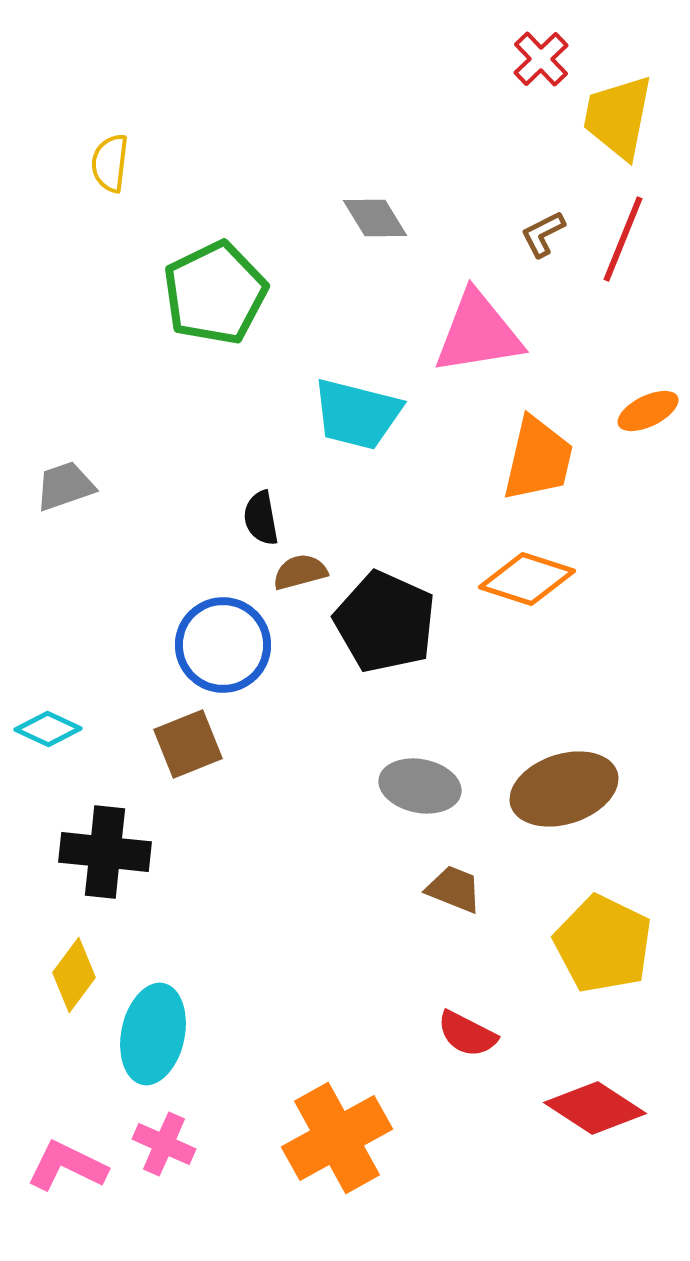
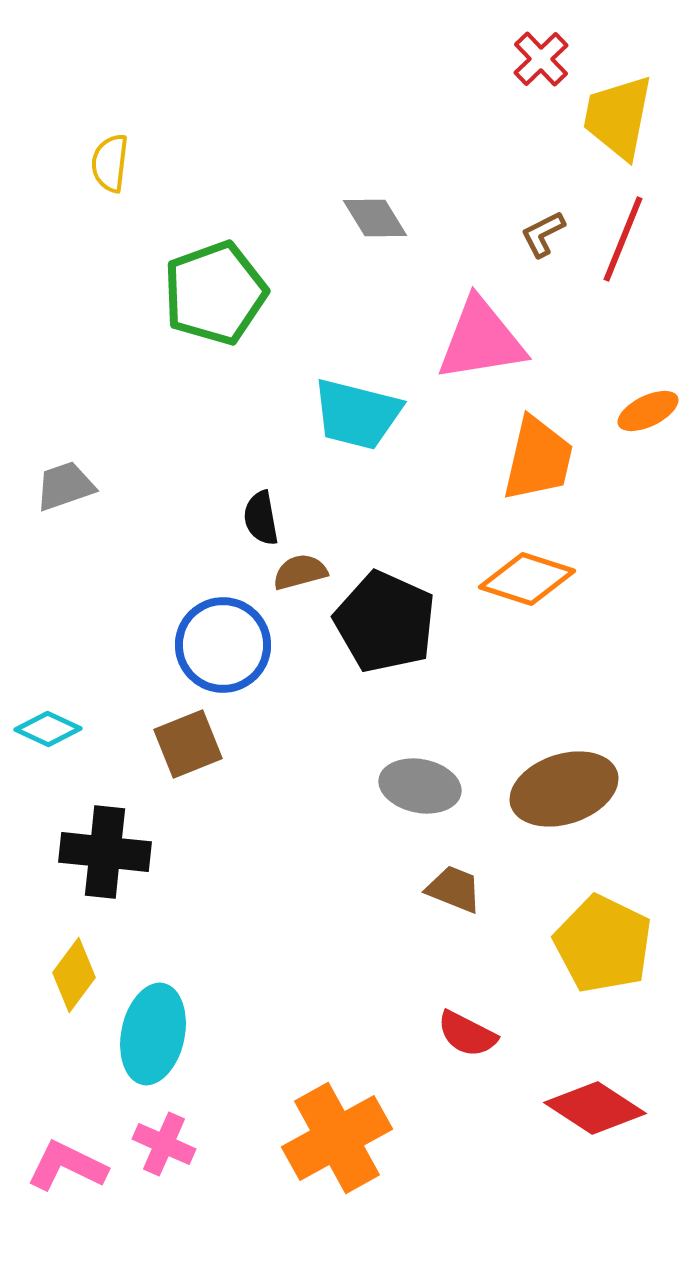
green pentagon: rotated 6 degrees clockwise
pink triangle: moved 3 px right, 7 px down
